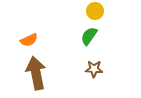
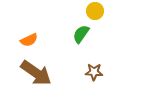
green semicircle: moved 8 px left, 2 px up
brown star: moved 3 px down
brown arrow: rotated 136 degrees clockwise
